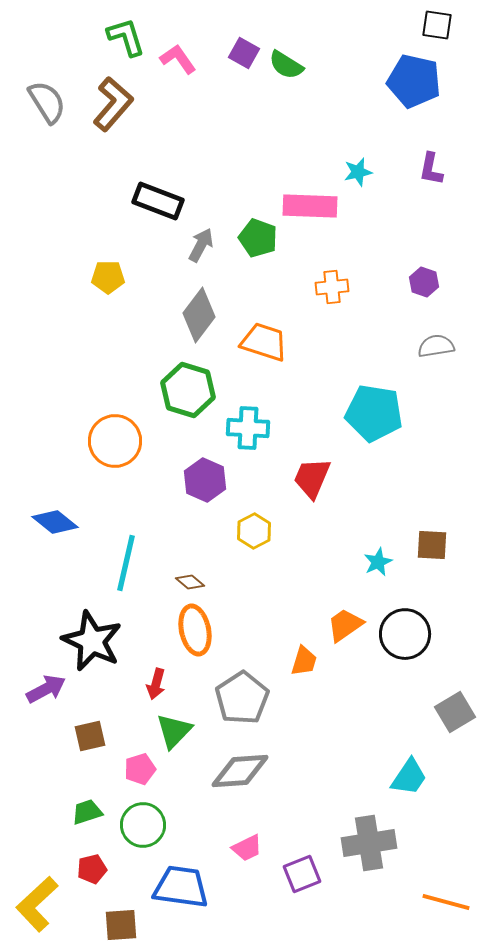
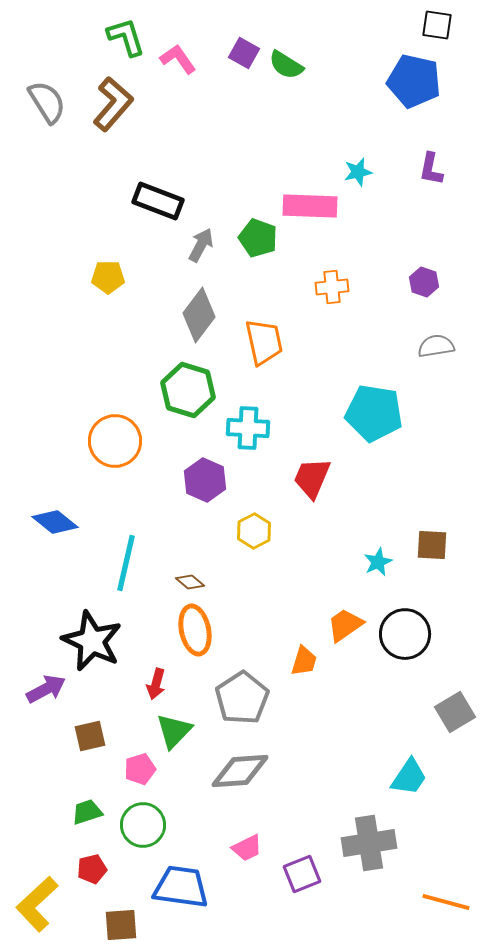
orange trapezoid at (264, 342): rotated 60 degrees clockwise
